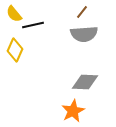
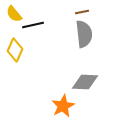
brown line: rotated 40 degrees clockwise
gray semicircle: rotated 92 degrees counterclockwise
orange star: moved 10 px left, 5 px up
